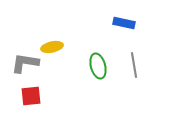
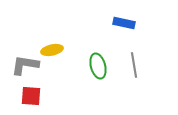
yellow ellipse: moved 3 px down
gray L-shape: moved 2 px down
red square: rotated 10 degrees clockwise
